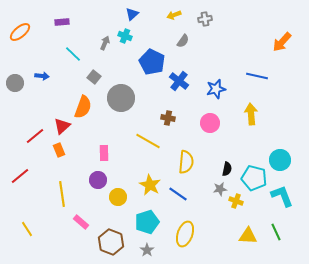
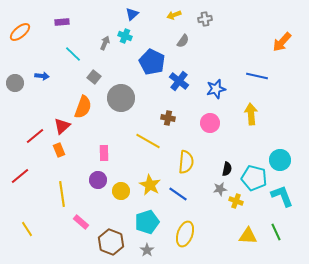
yellow circle at (118, 197): moved 3 px right, 6 px up
